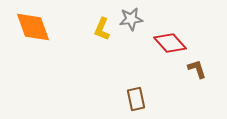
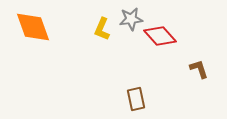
red diamond: moved 10 px left, 7 px up
brown L-shape: moved 2 px right
